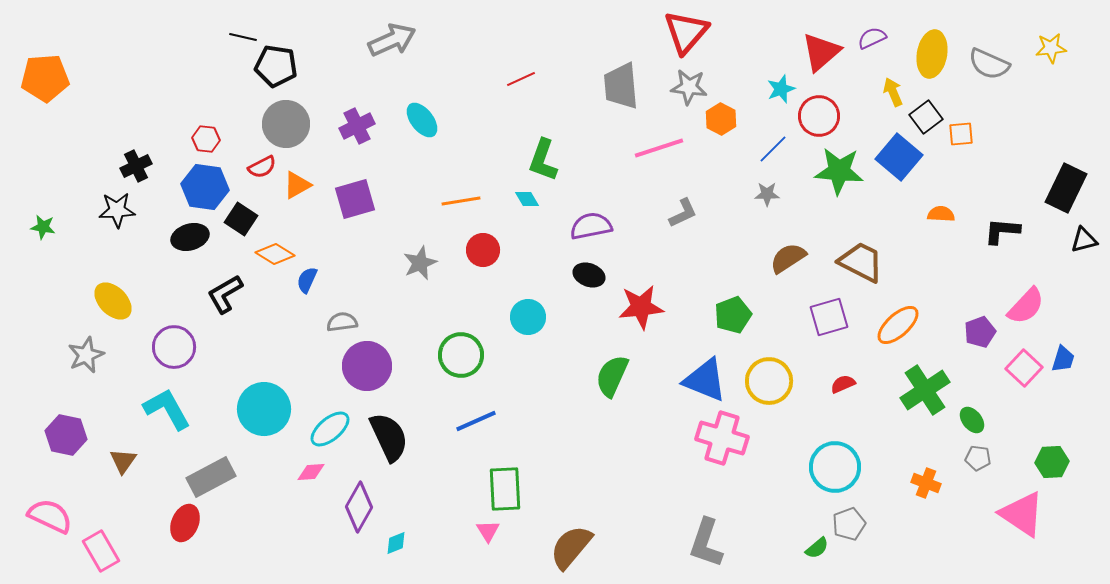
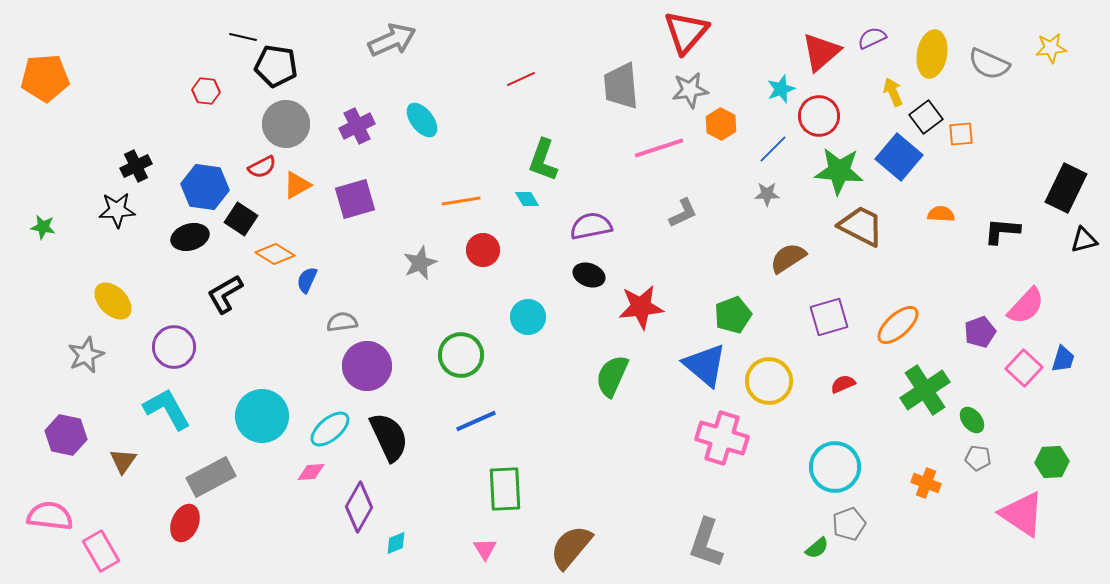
gray star at (689, 87): moved 1 px right, 3 px down; rotated 15 degrees counterclockwise
orange hexagon at (721, 119): moved 5 px down
red hexagon at (206, 139): moved 48 px up
brown trapezoid at (861, 262): moved 36 px up
blue triangle at (705, 380): moved 15 px up; rotated 18 degrees clockwise
cyan circle at (264, 409): moved 2 px left, 7 px down
pink semicircle at (50, 516): rotated 18 degrees counterclockwise
pink triangle at (488, 531): moved 3 px left, 18 px down
